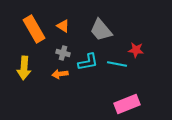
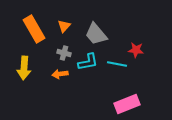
orange triangle: moved 1 px right; rotated 40 degrees clockwise
gray trapezoid: moved 5 px left, 4 px down
gray cross: moved 1 px right
